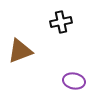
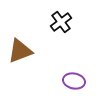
black cross: rotated 25 degrees counterclockwise
